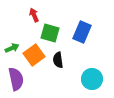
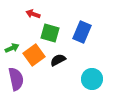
red arrow: moved 1 px left, 1 px up; rotated 48 degrees counterclockwise
black semicircle: rotated 70 degrees clockwise
